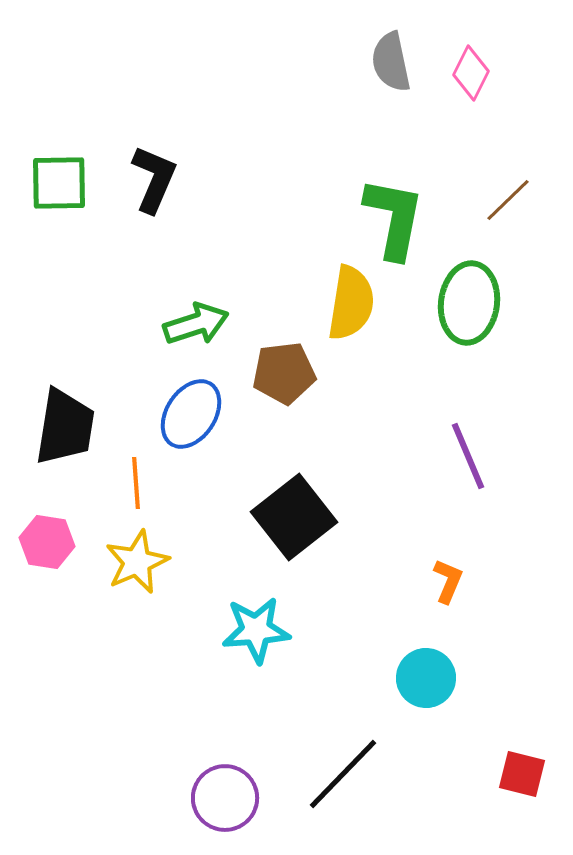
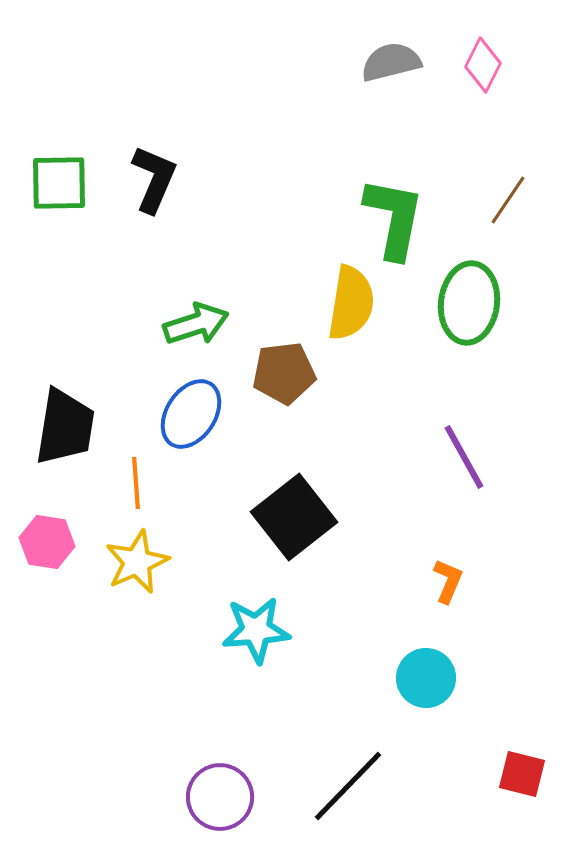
gray semicircle: rotated 88 degrees clockwise
pink diamond: moved 12 px right, 8 px up
brown line: rotated 12 degrees counterclockwise
purple line: moved 4 px left, 1 px down; rotated 6 degrees counterclockwise
black line: moved 5 px right, 12 px down
purple circle: moved 5 px left, 1 px up
